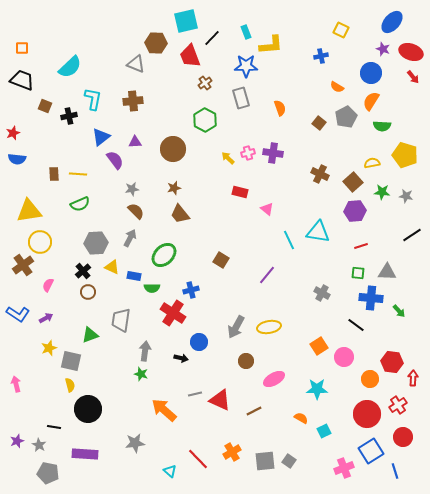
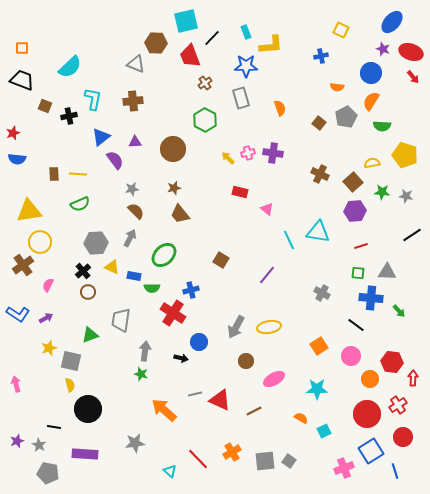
orange semicircle at (337, 87): rotated 24 degrees counterclockwise
pink circle at (344, 357): moved 7 px right, 1 px up
